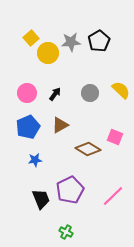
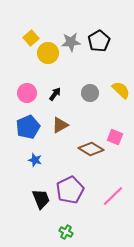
brown diamond: moved 3 px right
blue star: rotated 24 degrees clockwise
